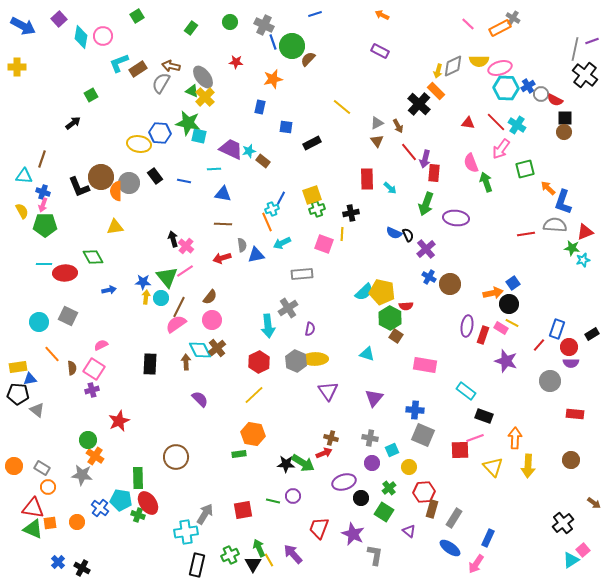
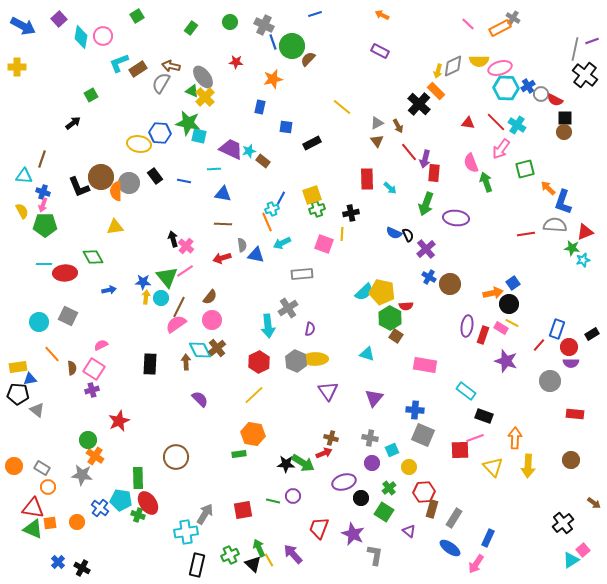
blue triangle at (256, 255): rotated 24 degrees clockwise
black triangle at (253, 564): rotated 18 degrees counterclockwise
